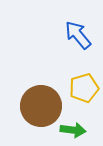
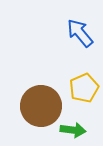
blue arrow: moved 2 px right, 2 px up
yellow pentagon: rotated 8 degrees counterclockwise
